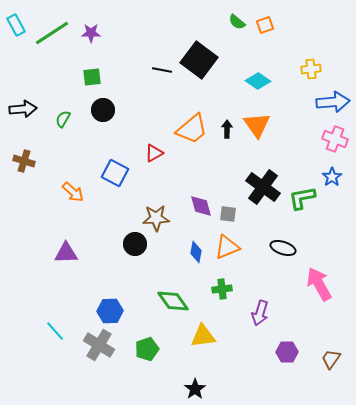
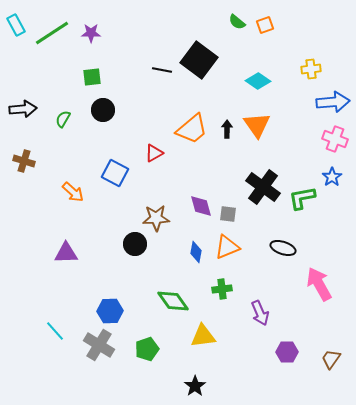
purple arrow at (260, 313): rotated 40 degrees counterclockwise
black star at (195, 389): moved 3 px up
